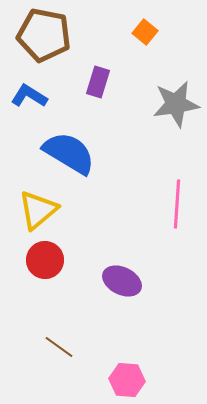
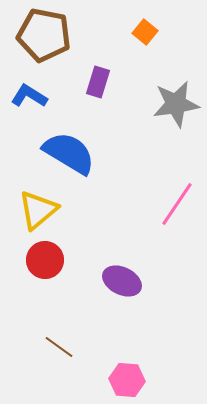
pink line: rotated 30 degrees clockwise
